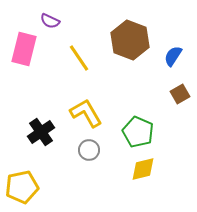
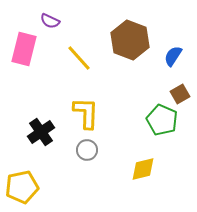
yellow line: rotated 8 degrees counterclockwise
yellow L-shape: rotated 32 degrees clockwise
green pentagon: moved 24 px right, 12 px up
gray circle: moved 2 px left
